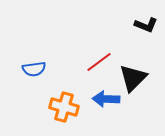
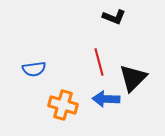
black L-shape: moved 32 px left, 8 px up
red line: rotated 68 degrees counterclockwise
orange cross: moved 1 px left, 2 px up
